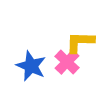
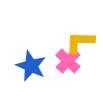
pink cross: moved 1 px right, 1 px up
